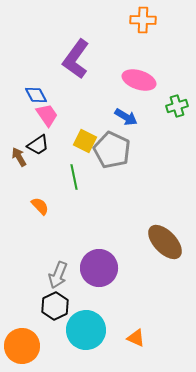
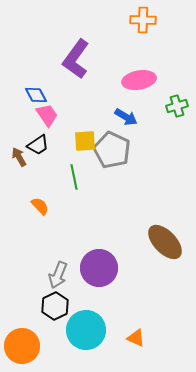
pink ellipse: rotated 28 degrees counterclockwise
yellow square: rotated 30 degrees counterclockwise
